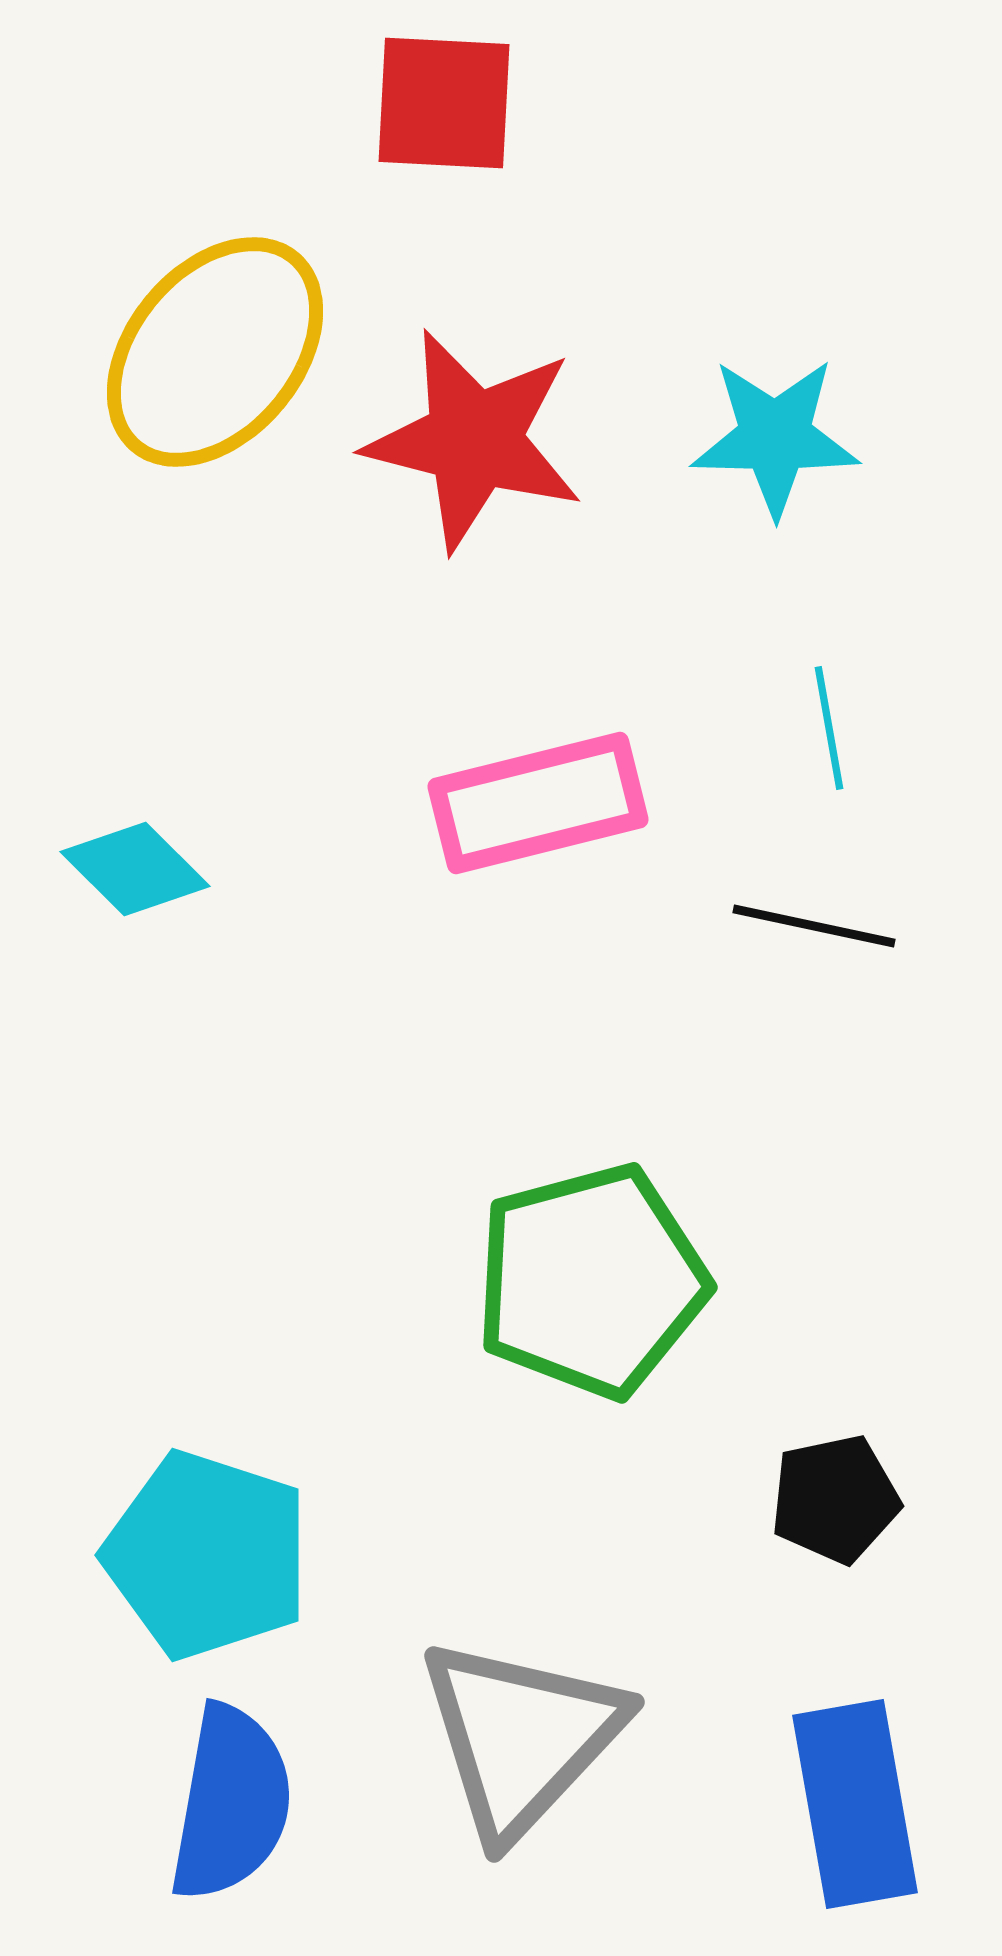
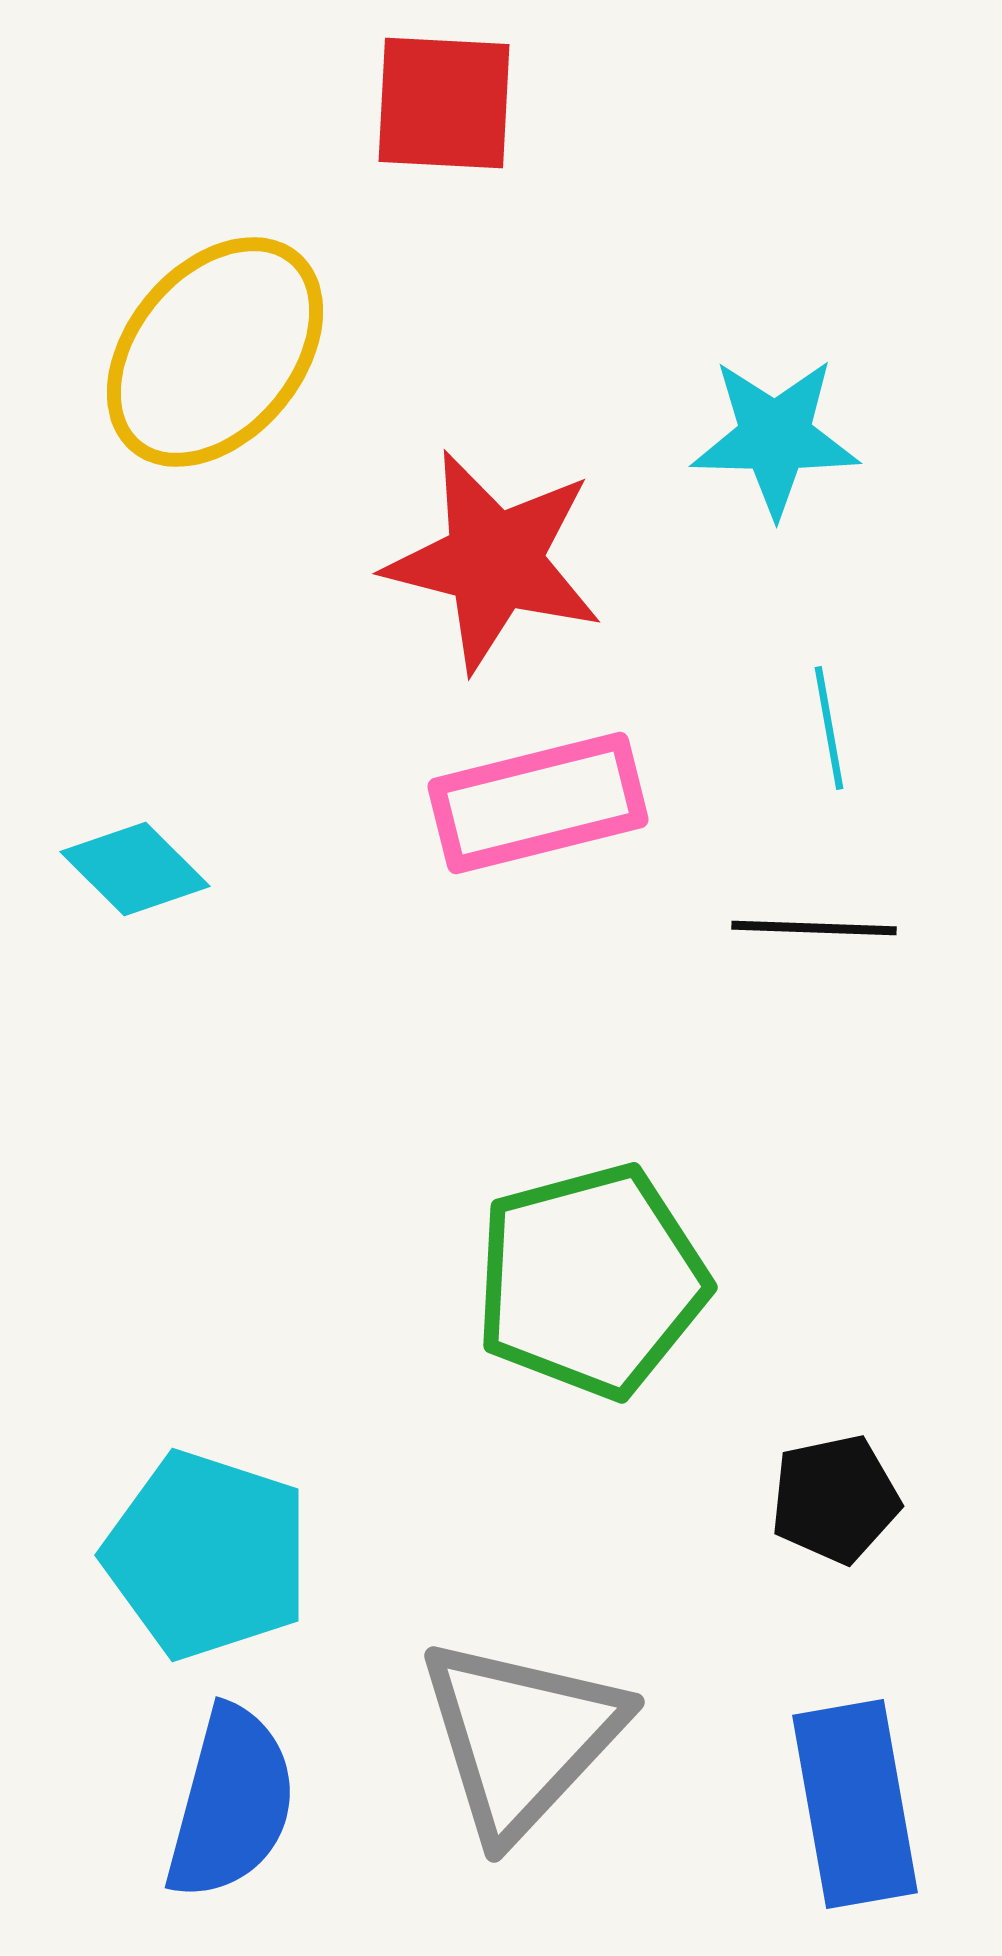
red star: moved 20 px right, 121 px down
black line: moved 2 px down; rotated 10 degrees counterclockwise
blue semicircle: rotated 5 degrees clockwise
